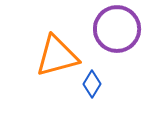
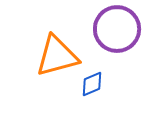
blue diamond: rotated 36 degrees clockwise
